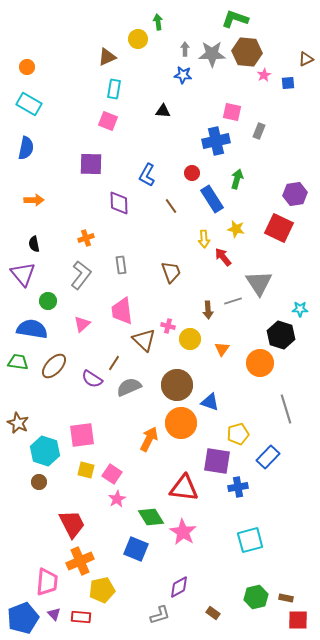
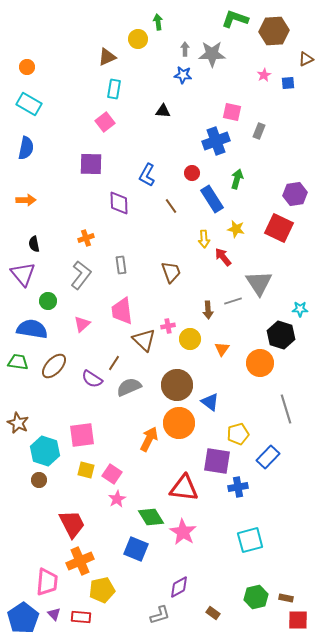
brown hexagon at (247, 52): moved 27 px right, 21 px up; rotated 8 degrees counterclockwise
pink square at (108, 121): moved 3 px left, 1 px down; rotated 30 degrees clockwise
blue cross at (216, 141): rotated 8 degrees counterclockwise
orange arrow at (34, 200): moved 8 px left
pink cross at (168, 326): rotated 24 degrees counterclockwise
blue triangle at (210, 402): rotated 18 degrees clockwise
orange circle at (181, 423): moved 2 px left
brown circle at (39, 482): moved 2 px up
blue pentagon at (23, 618): rotated 12 degrees counterclockwise
